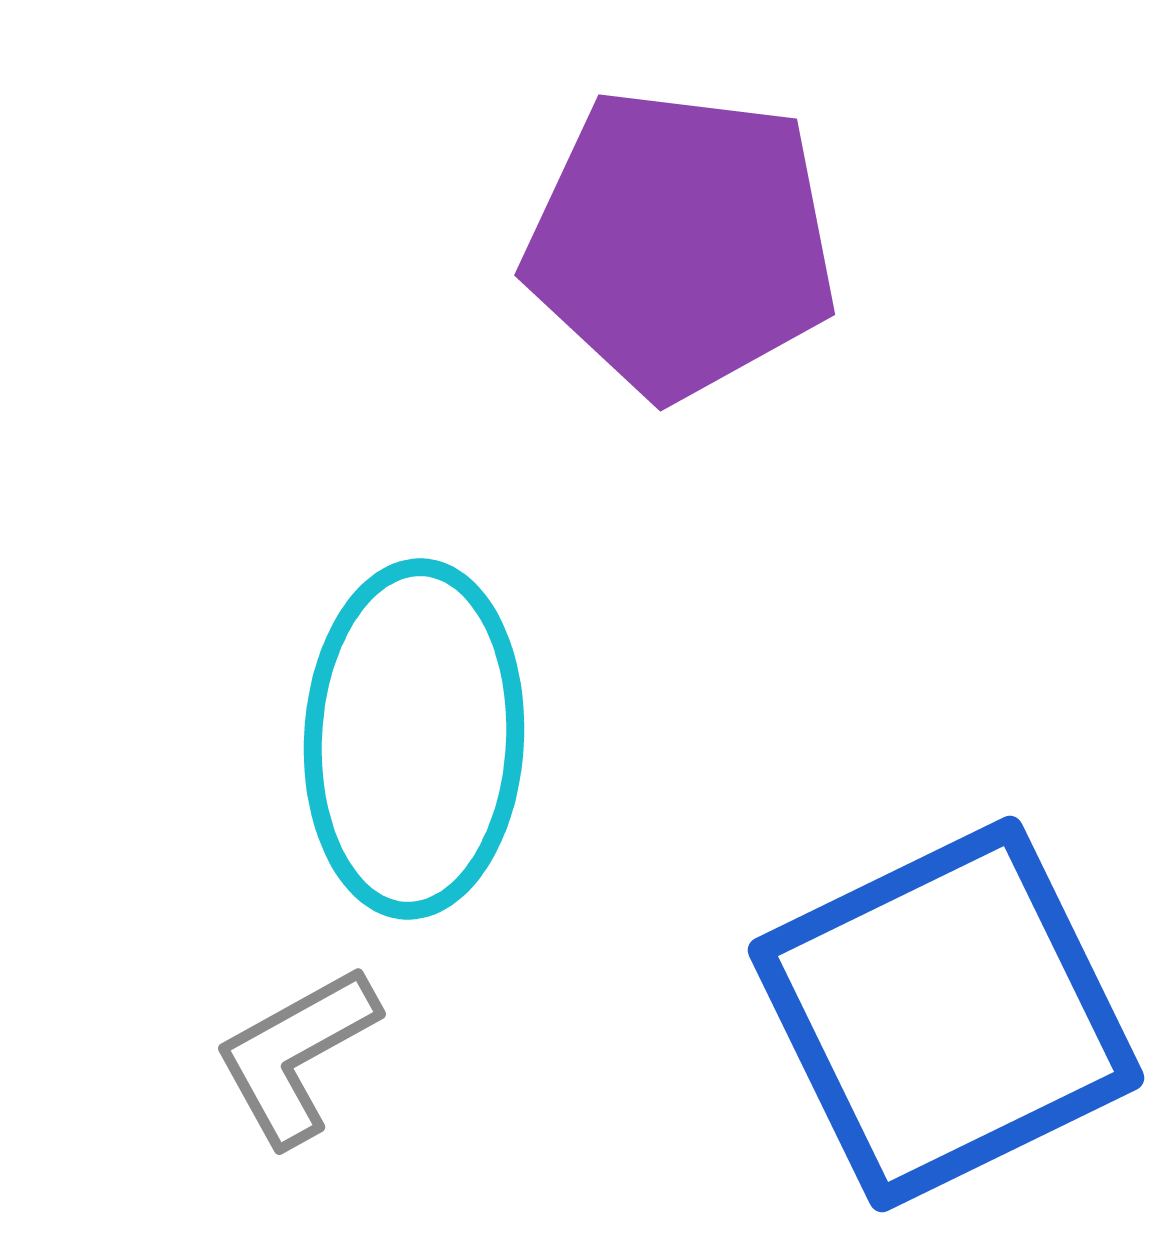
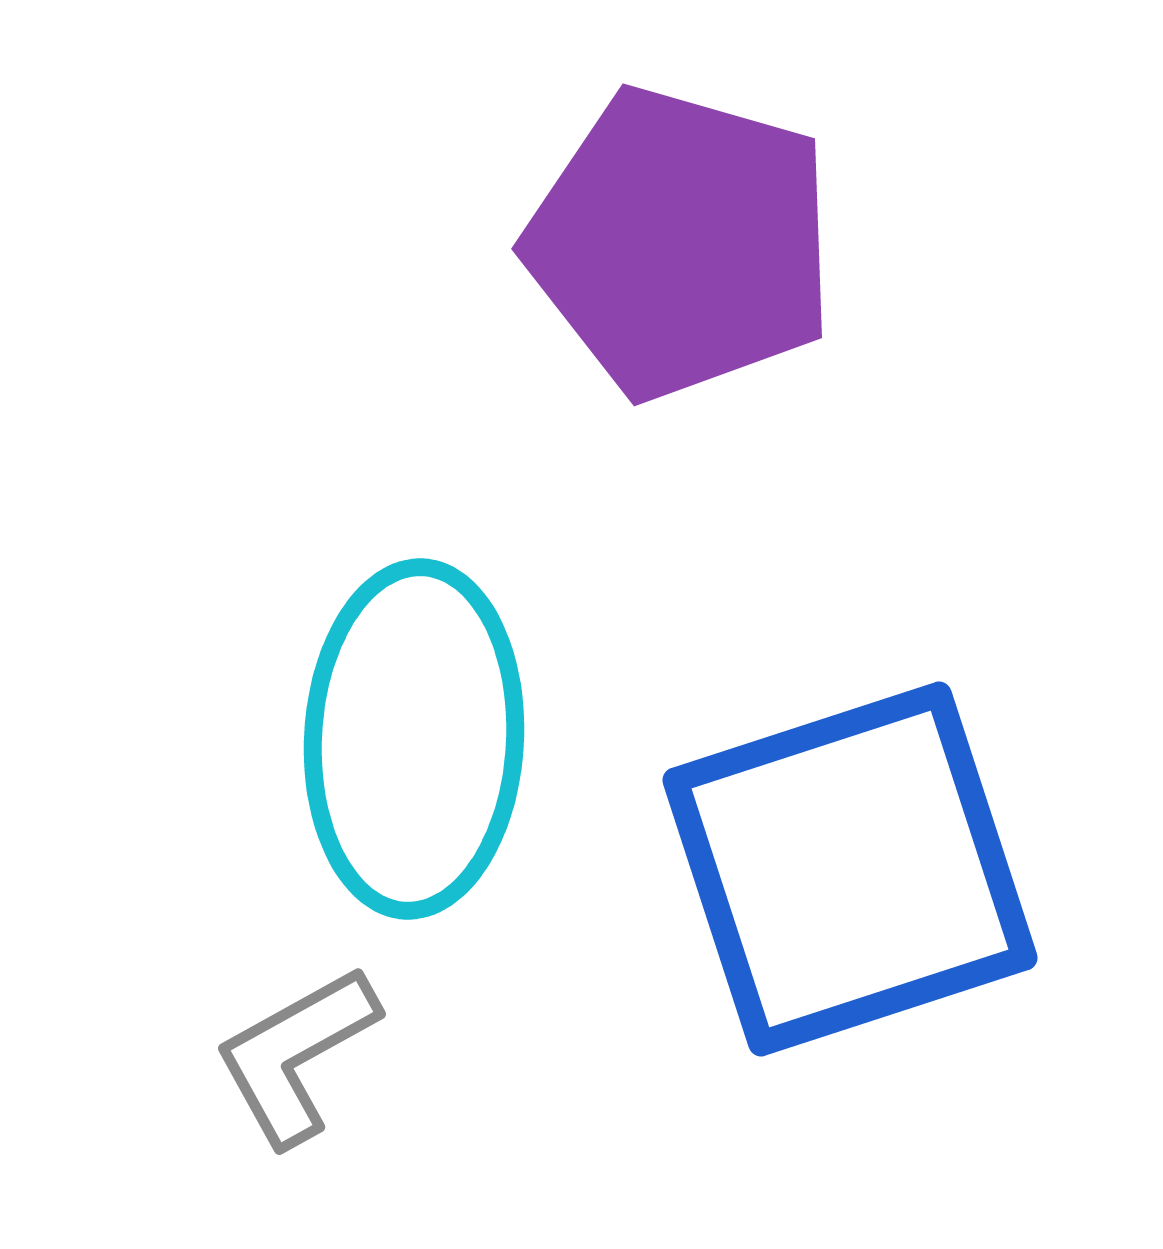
purple pentagon: rotated 9 degrees clockwise
blue square: moved 96 px left, 145 px up; rotated 8 degrees clockwise
